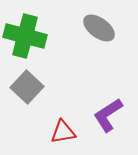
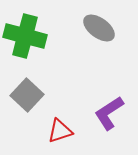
gray square: moved 8 px down
purple L-shape: moved 1 px right, 2 px up
red triangle: moved 3 px left, 1 px up; rotated 8 degrees counterclockwise
